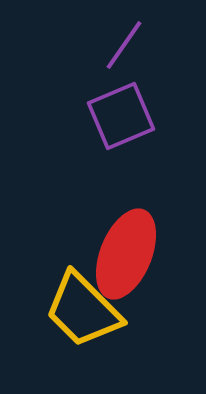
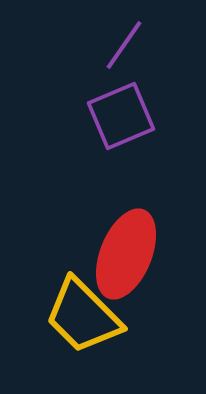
yellow trapezoid: moved 6 px down
